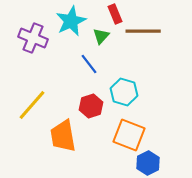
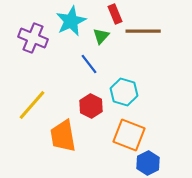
red hexagon: rotated 15 degrees counterclockwise
